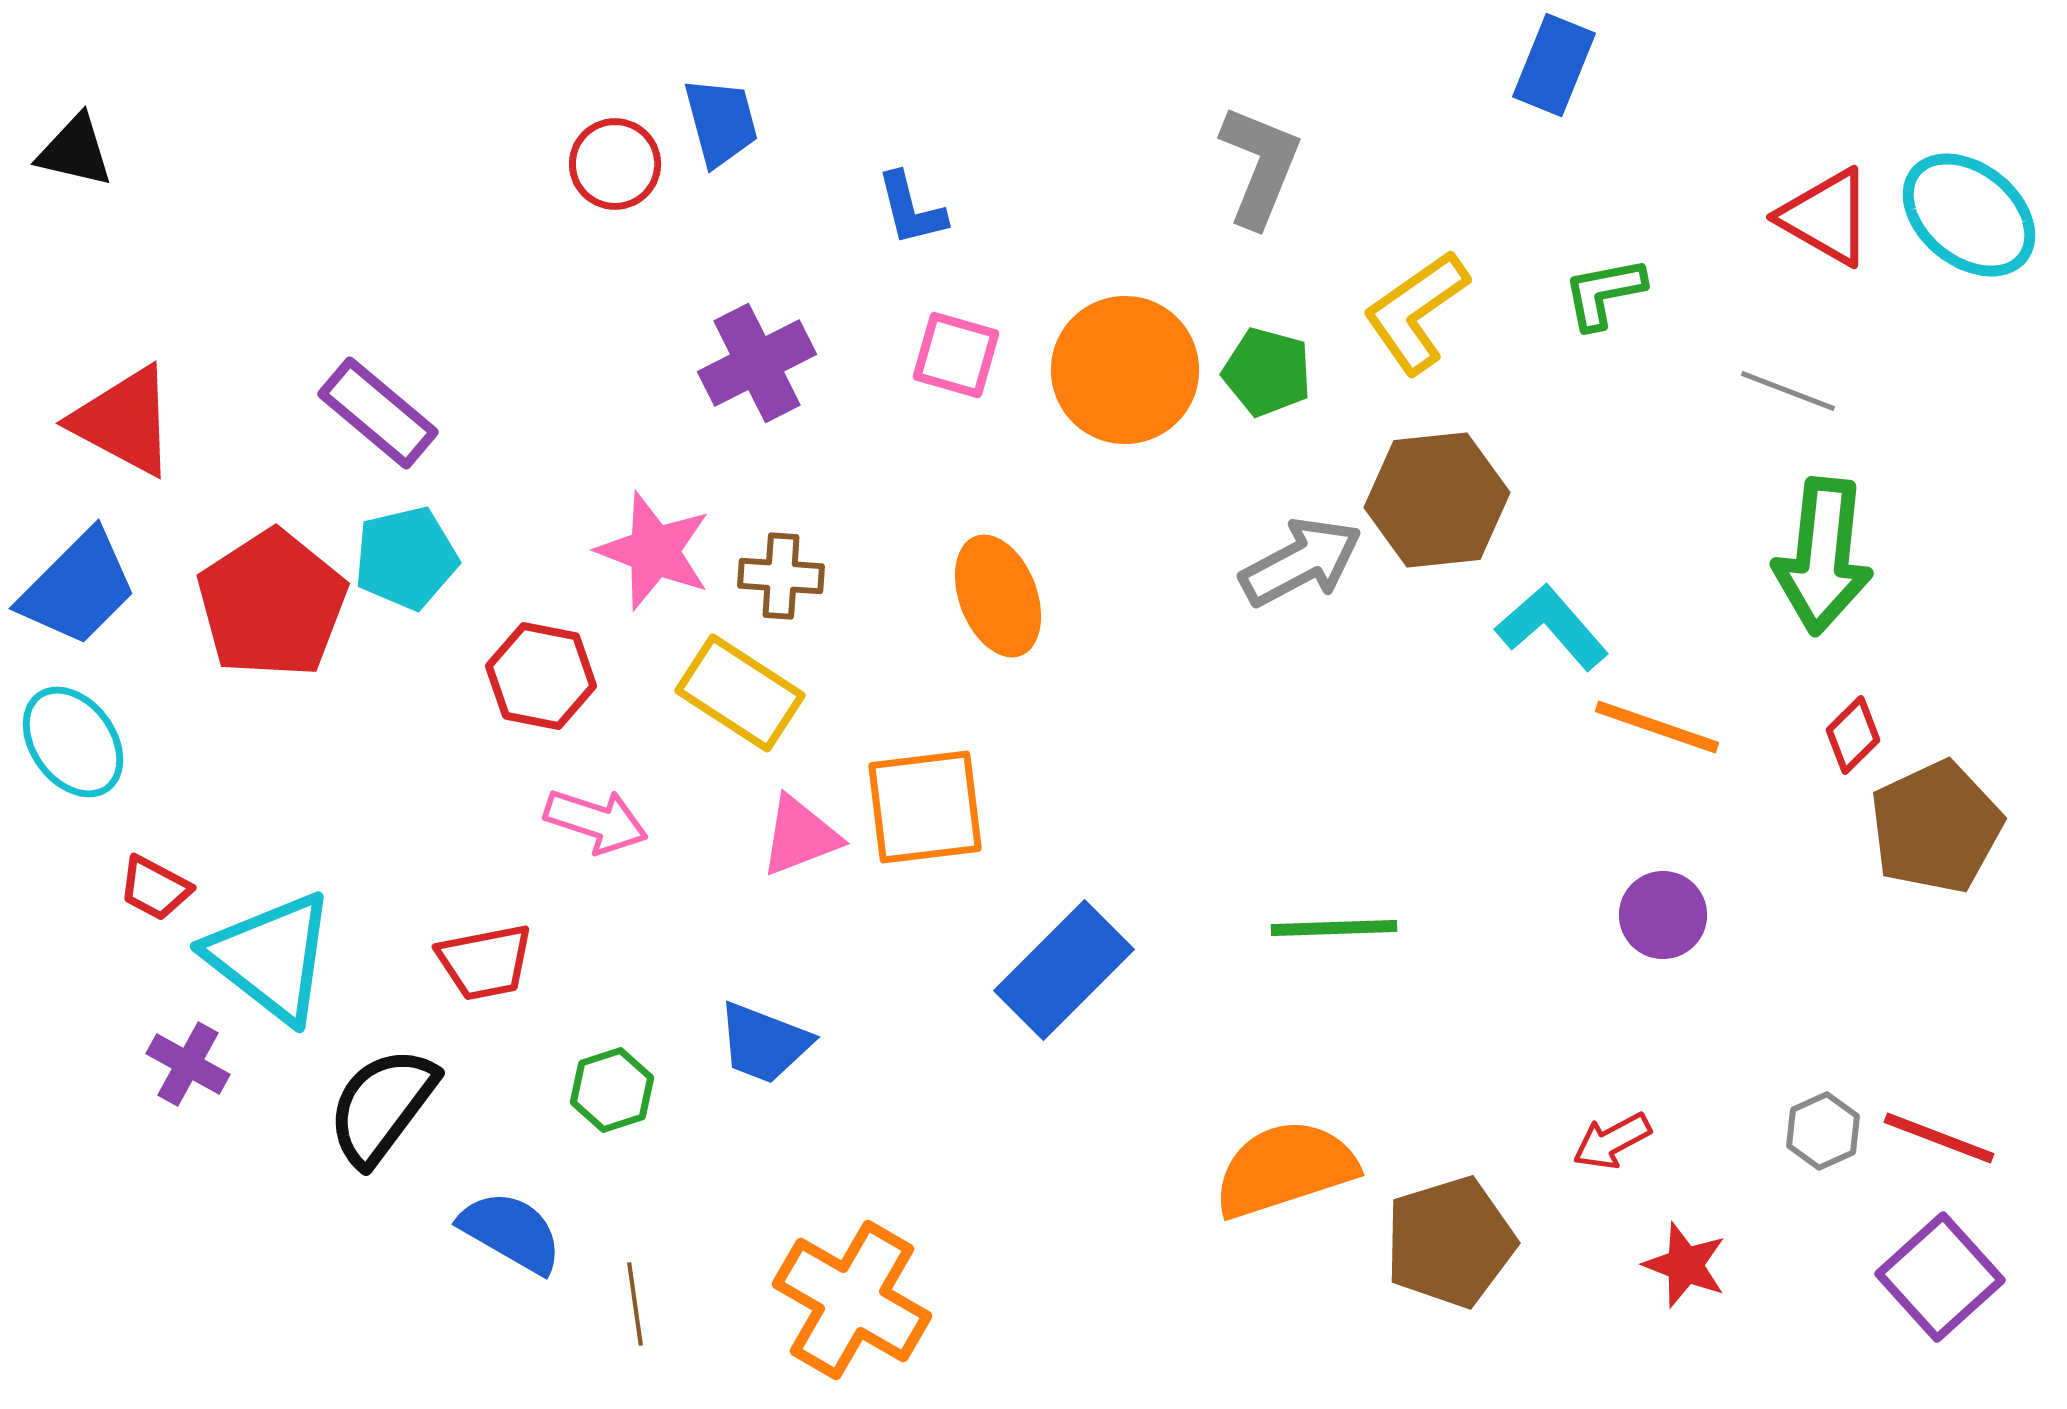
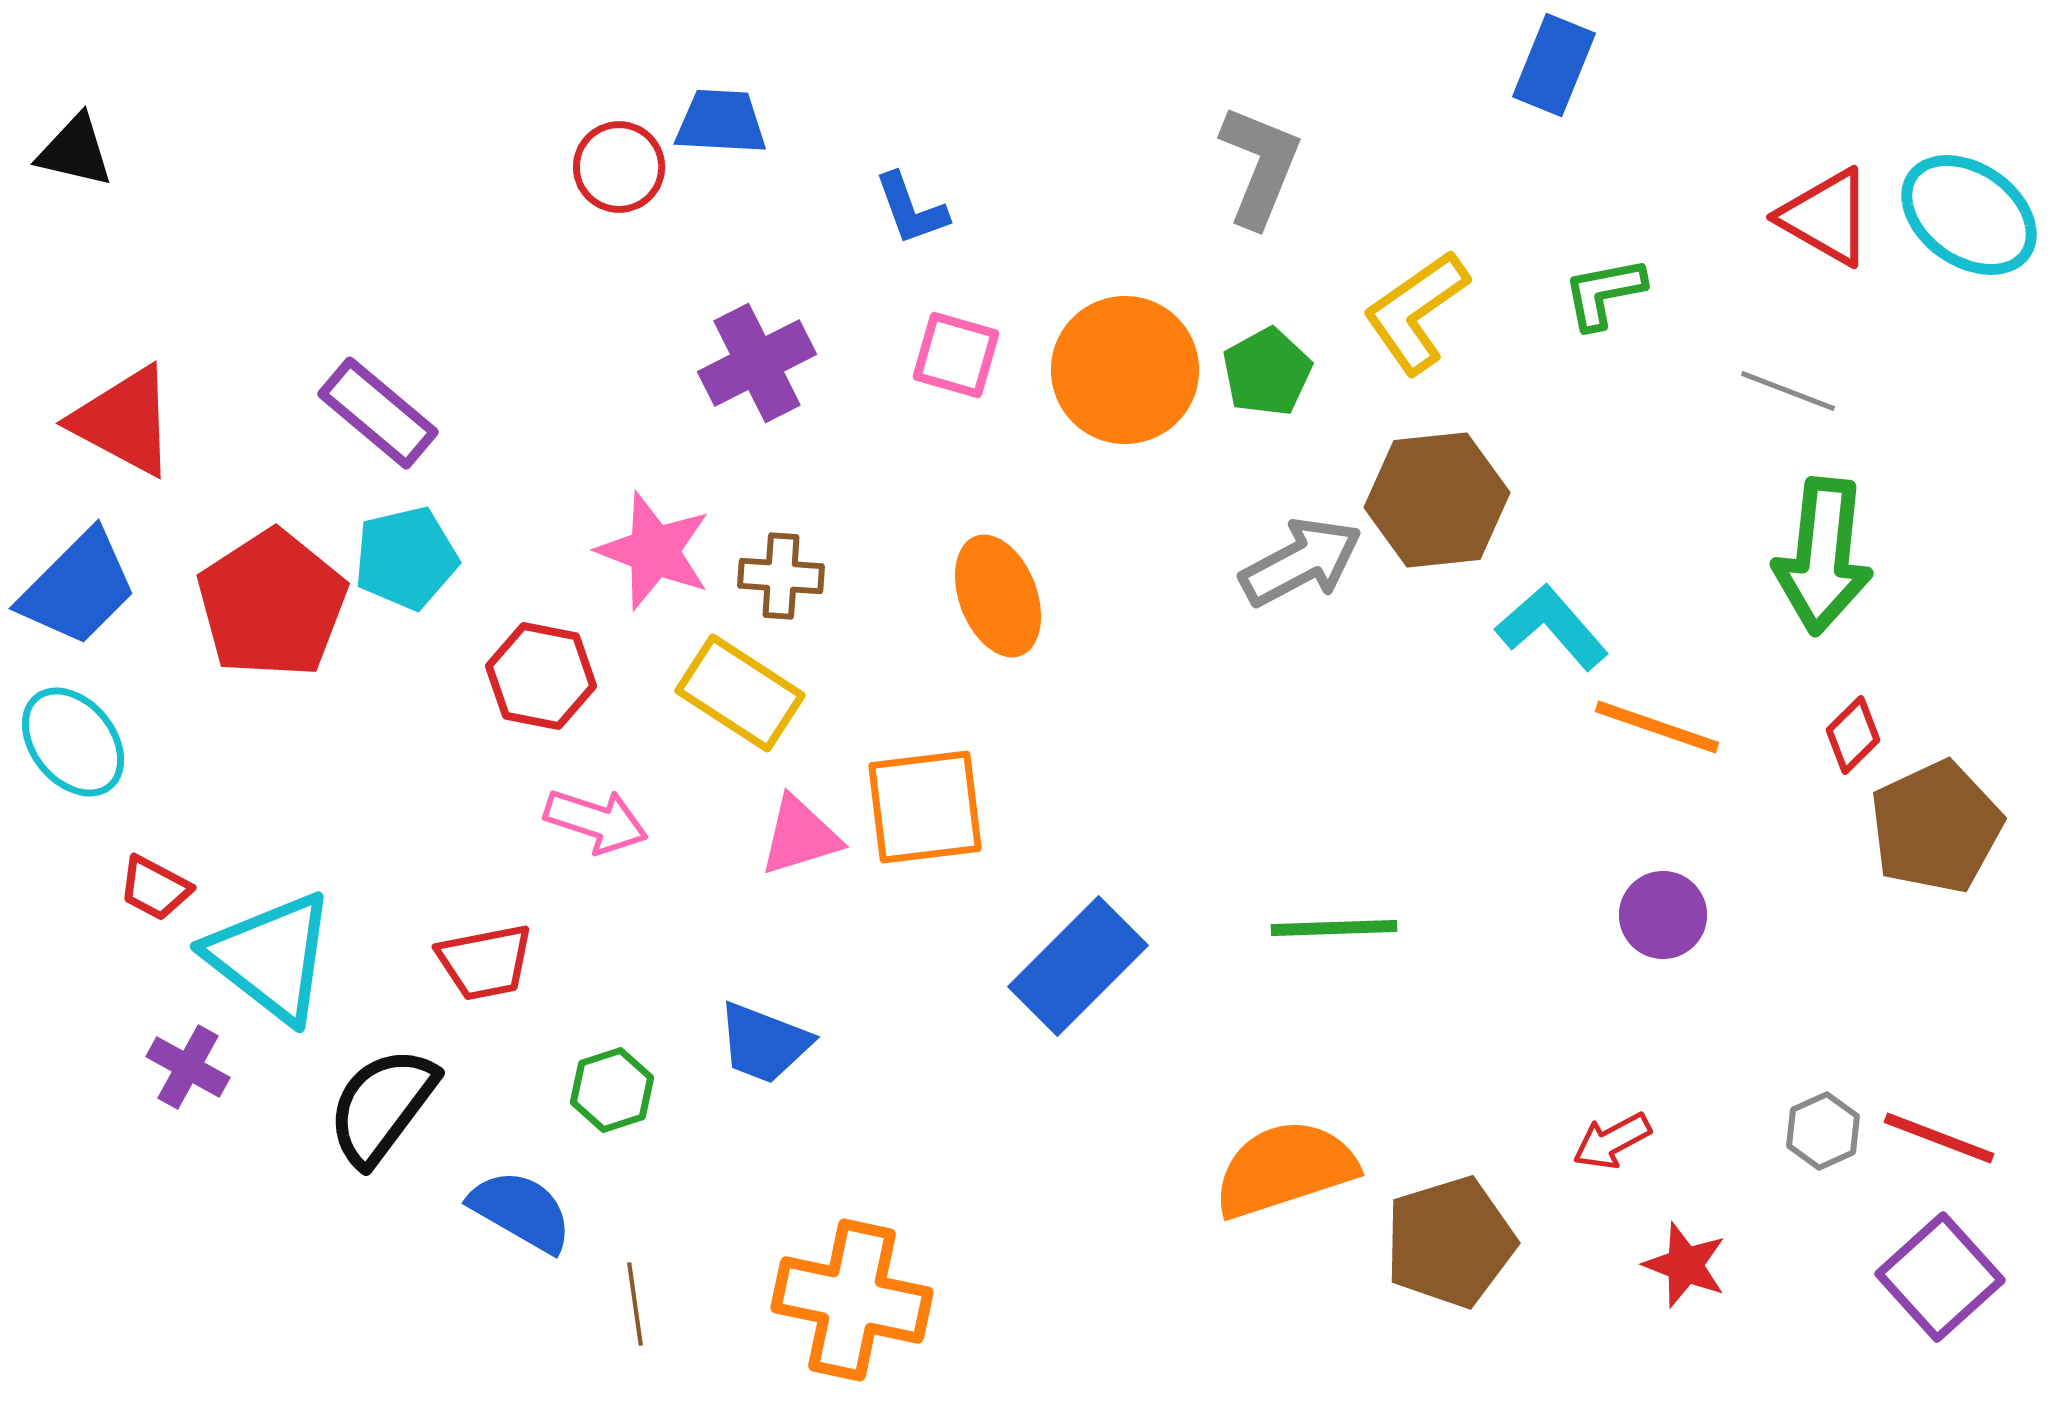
blue trapezoid at (721, 122): rotated 72 degrees counterclockwise
red circle at (615, 164): moved 4 px right, 3 px down
blue L-shape at (911, 209): rotated 6 degrees counterclockwise
cyan ellipse at (1969, 215): rotated 4 degrees counterclockwise
green pentagon at (1267, 372): rotated 28 degrees clockwise
cyan ellipse at (73, 742): rotated 3 degrees counterclockwise
pink triangle at (800, 836): rotated 4 degrees clockwise
blue rectangle at (1064, 970): moved 14 px right, 4 px up
purple cross at (188, 1064): moved 3 px down
blue semicircle at (511, 1232): moved 10 px right, 21 px up
orange cross at (852, 1300): rotated 18 degrees counterclockwise
